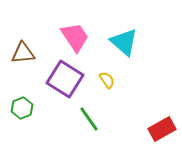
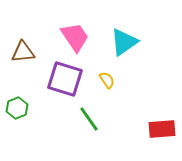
cyan triangle: rotated 44 degrees clockwise
brown triangle: moved 1 px up
purple square: rotated 15 degrees counterclockwise
green hexagon: moved 5 px left
red rectangle: rotated 24 degrees clockwise
